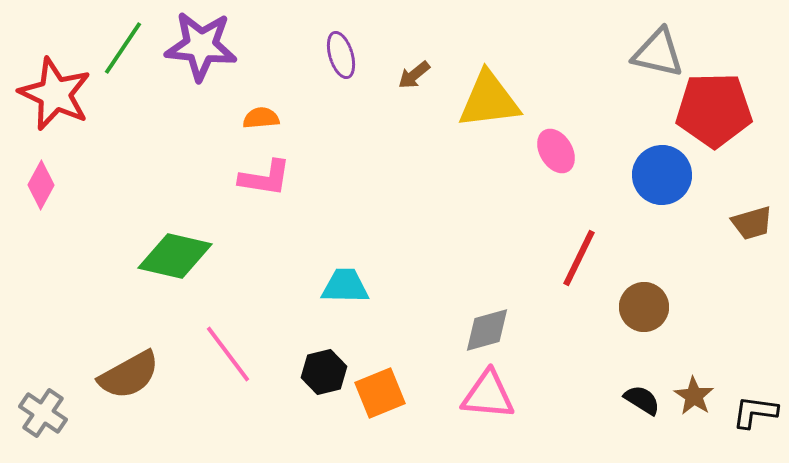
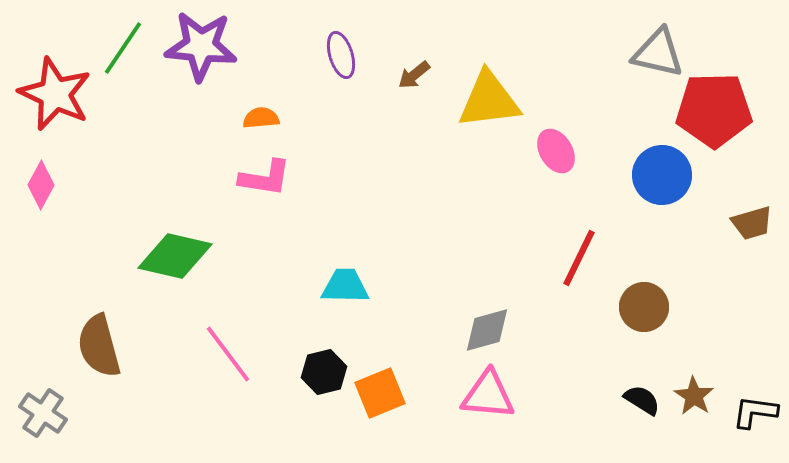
brown semicircle: moved 30 px left, 29 px up; rotated 104 degrees clockwise
